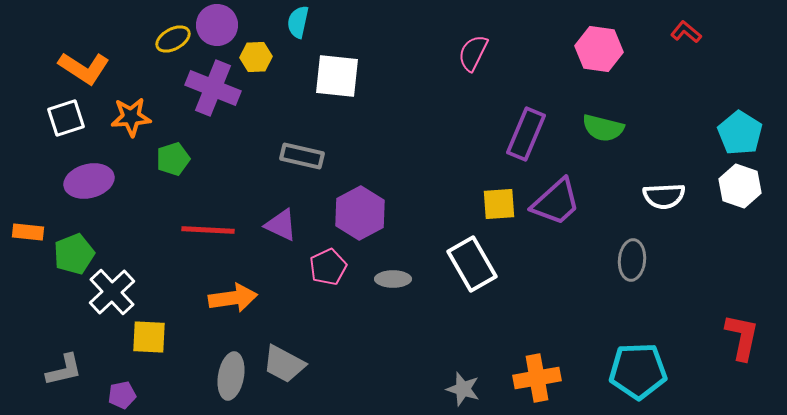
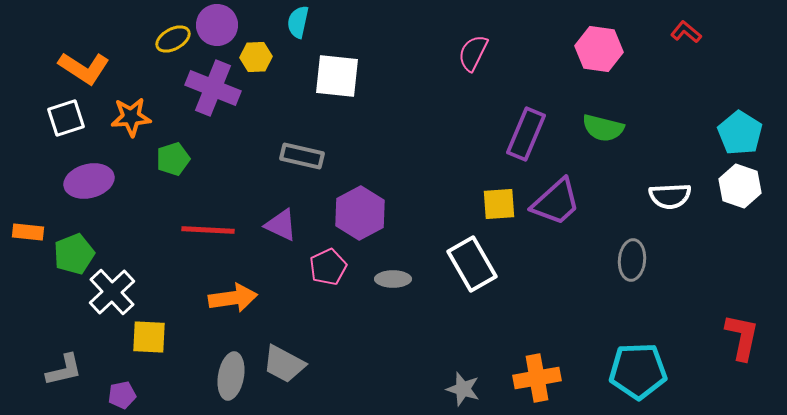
white semicircle at (664, 196): moved 6 px right
